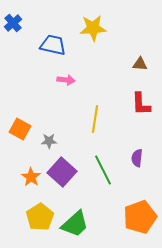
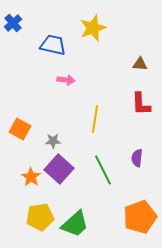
yellow star: rotated 16 degrees counterclockwise
gray star: moved 4 px right
purple square: moved 3 px left, 3 px up
yellow pentagon: rotated 24 degrees clockwise
